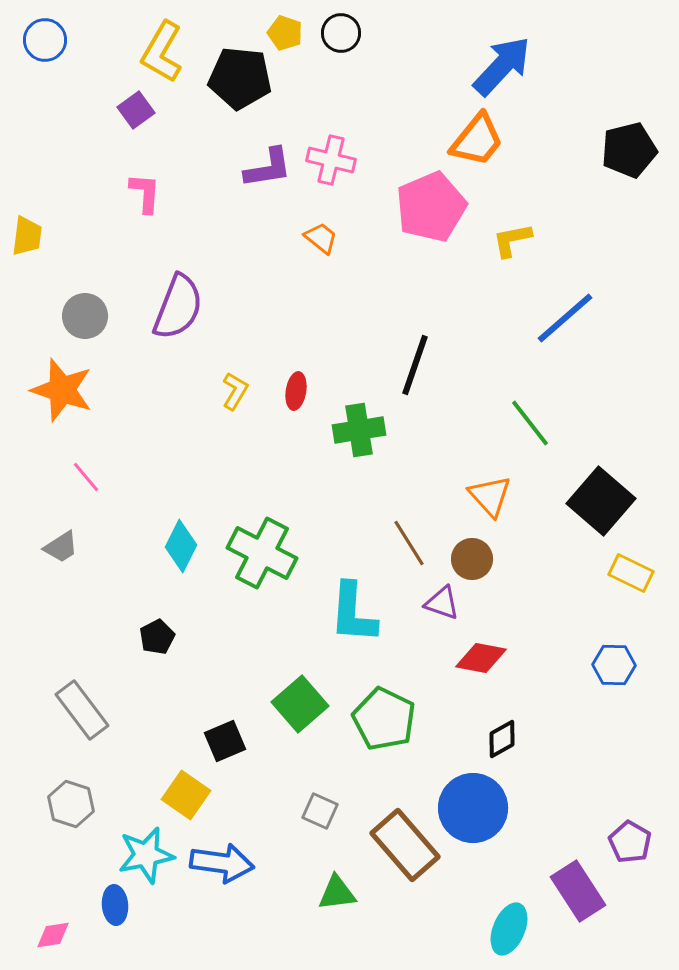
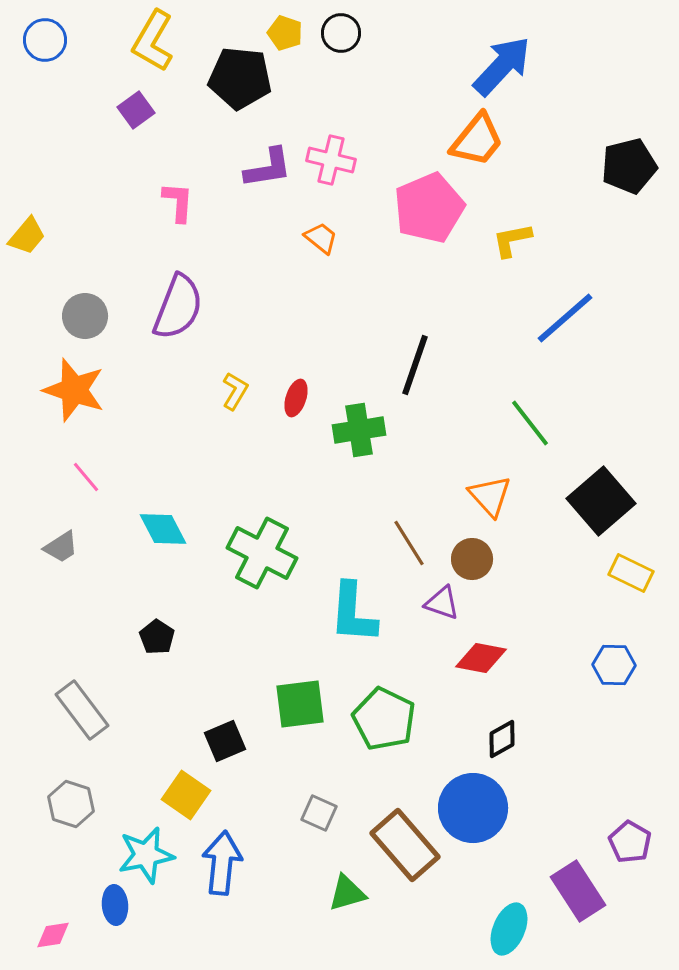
yellow L-shape at (162, 52): moved 9 px left, 11 px up
black pentagon at (629, 150): moved 16 px down
pink L-shape at (145, 193): moved 33 px right, 9 px down
pink pentagon at (431, 207): moved 2 px left, 1 px down
yellow trapezoid at (27, 236): rotated 33 degrees clockwise
orange star at (62, 390): moved 12 px right
red ellipse at (296, 391): moved 7 px down; rotated 9 degrees clockwise
black square at (601, 501): rotated 8 degrees clockwise
cyan diamond at (181, 546): moved 18 px left, 17 px up; rotated 54 degrees counterclockwise
black pentagon at (157, 637): rotated 12 degrees counterclockwise
green square at (300, 704): rotated 34 degrees clockwise
gray square at (320, 811): moved 1 px left, 2 px down
blue arrow at (222, 863): rotated 92 degrees counterclockwise
green triangle at (337, 893): moved 10 px right; rotated 9 degrees counterclockwise
